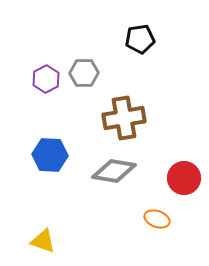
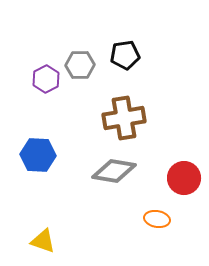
black pentagon: moved 15 px left, 16 px down
gray hexagon: moved 4 px left, 8 px up
blue hexagon: moved 12 px left
orange ellipse: rotated 10 degrees counterclockwise
